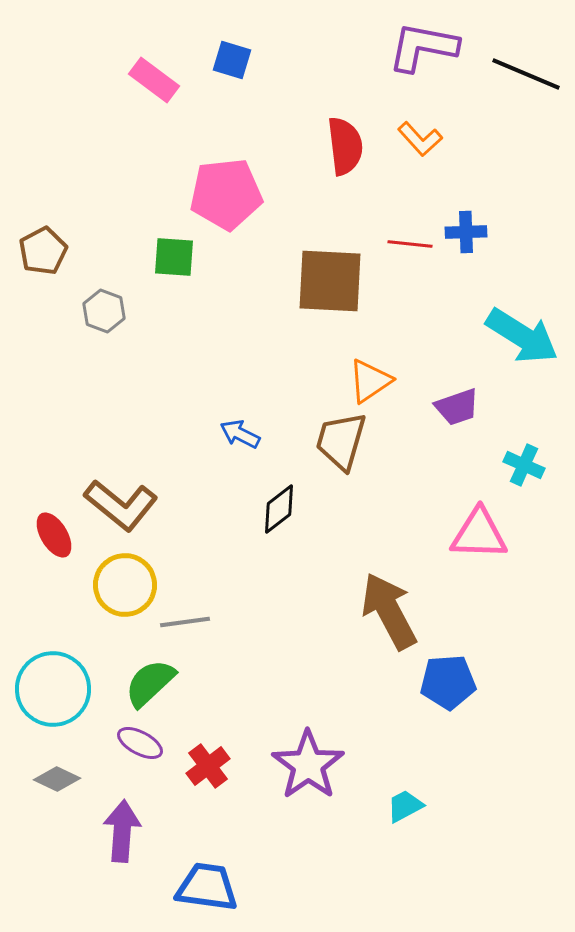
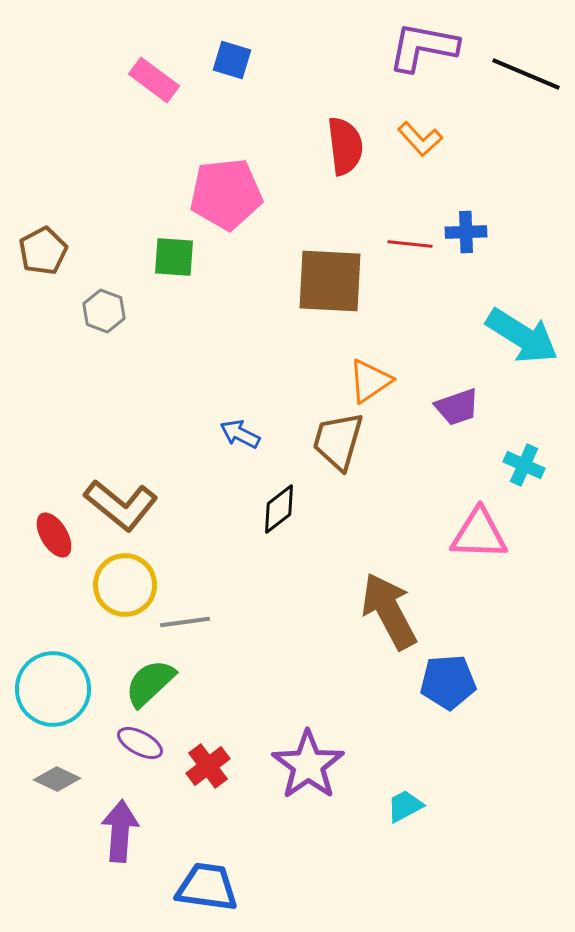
brown trapezoid: moved 3 px left
purple arrow: moved 2 px left
